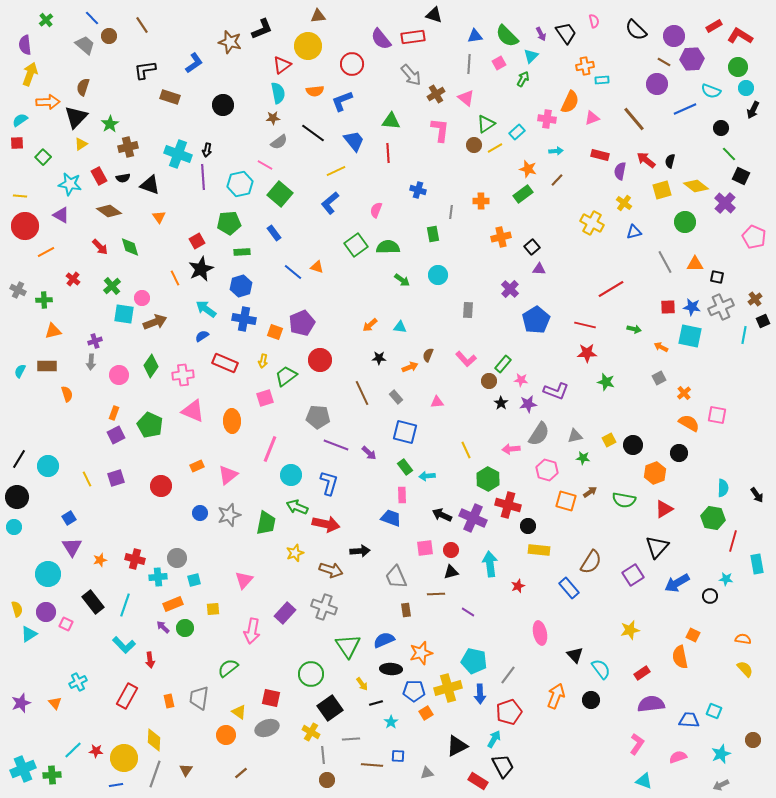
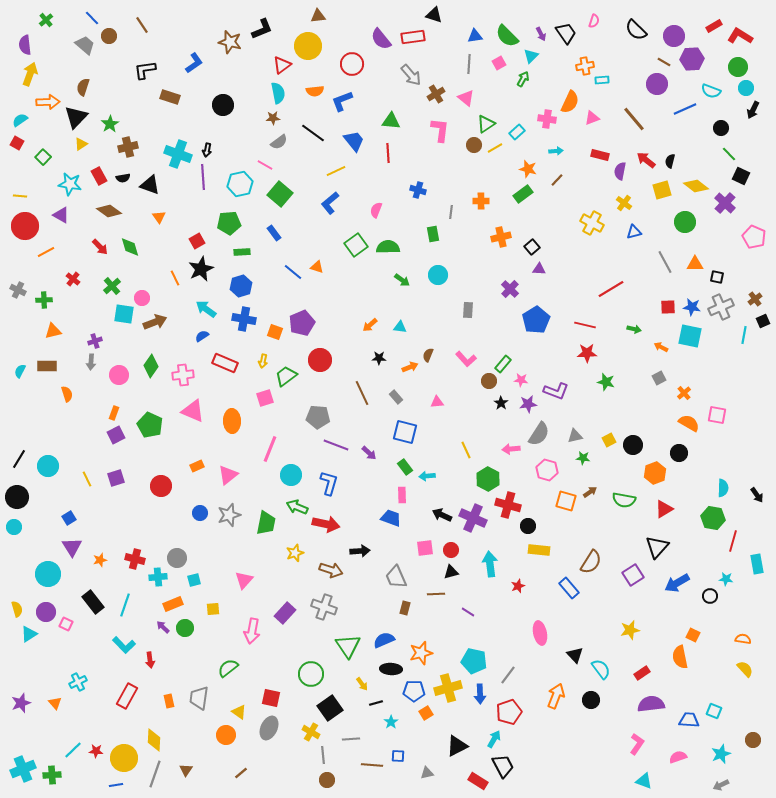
pink semicircle at (594, 21): rotated 32 degrees clockwise
red square at (17, 143): rotated 32 degrees clockwise
brown rectangle at (406, 610): moved 1 px left, 2 px up; rotated 24 degrees clockwise
gray ellipse at (267, 728): moved 2 px right; rotated 45 degrees counterclockwise
